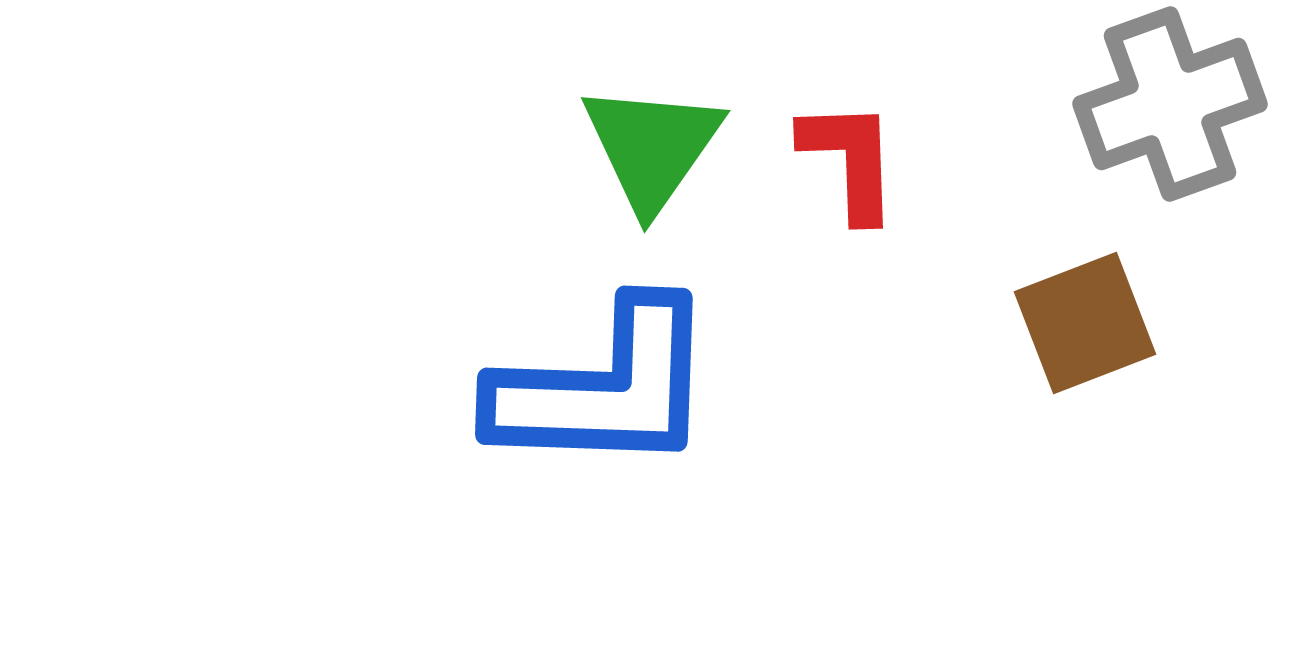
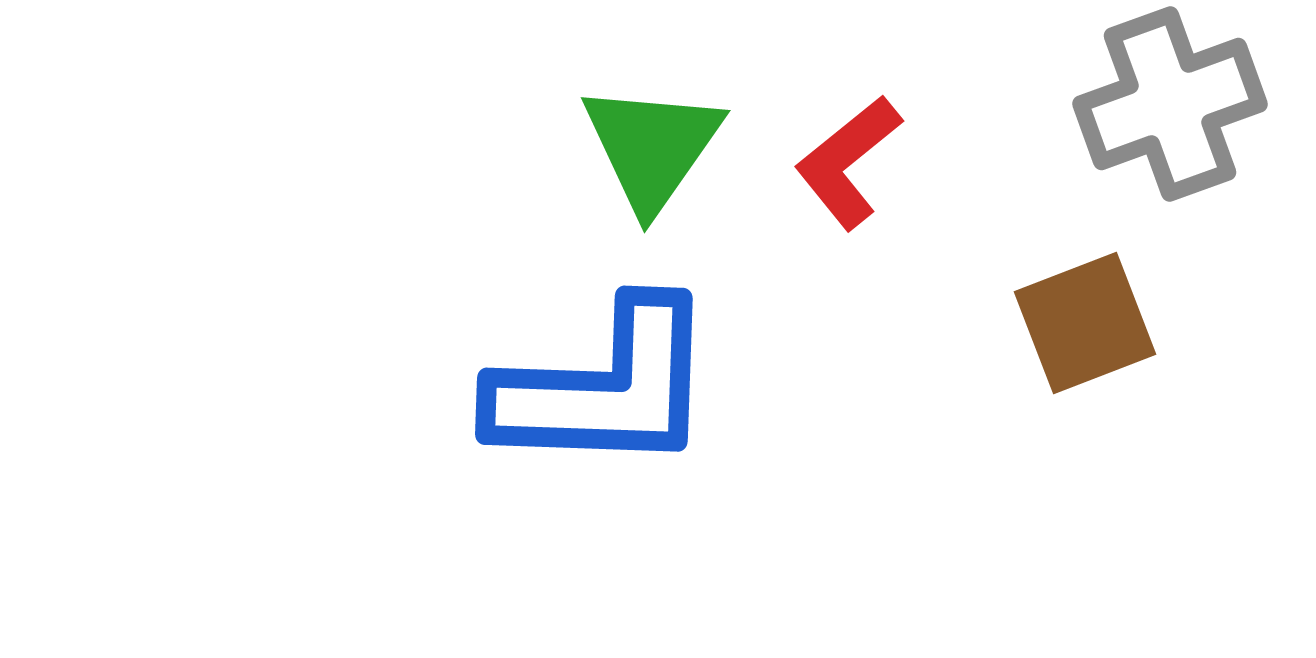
red L-shape: moved 2 px left, 2 px down; rotated 127 degrees counterclockwise
